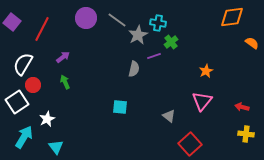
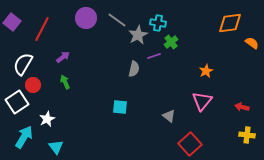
orange diamond: moved 2 px left, 6 px down
yellow cross: moved 1 px right, 1 px down
